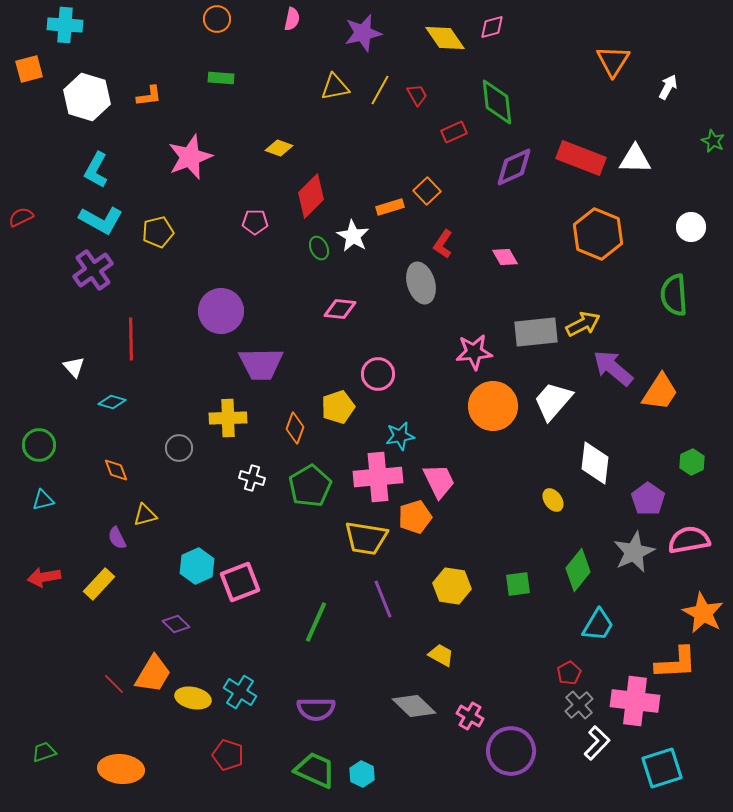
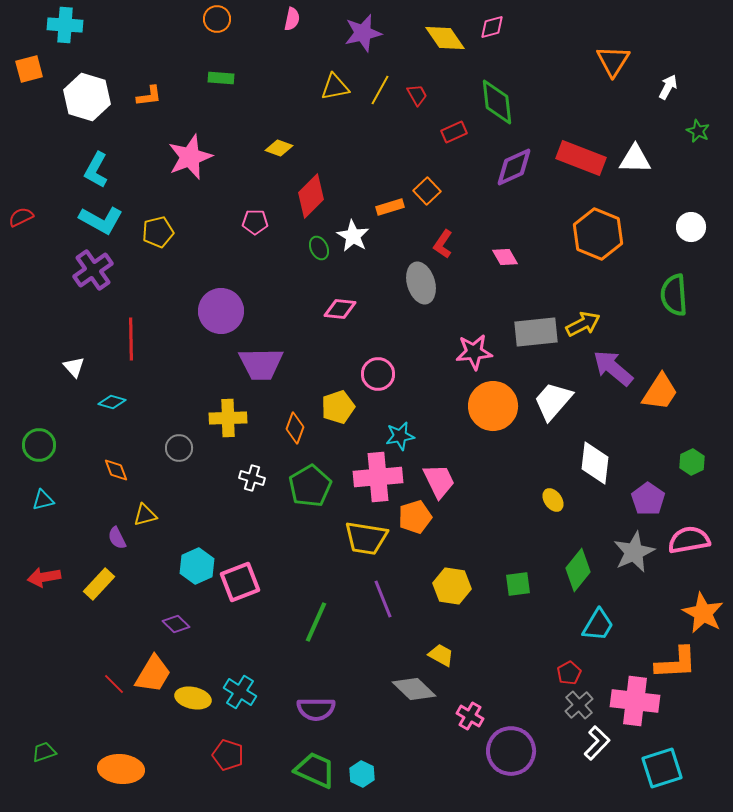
green star at (713, 141): moved 15 px left, 10 px up
gray diamond at (414, 706): moved 17 px up
